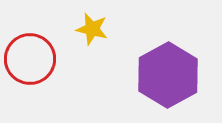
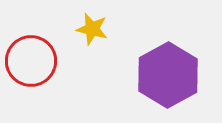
red circle: moved 1 px right, 2 px down
